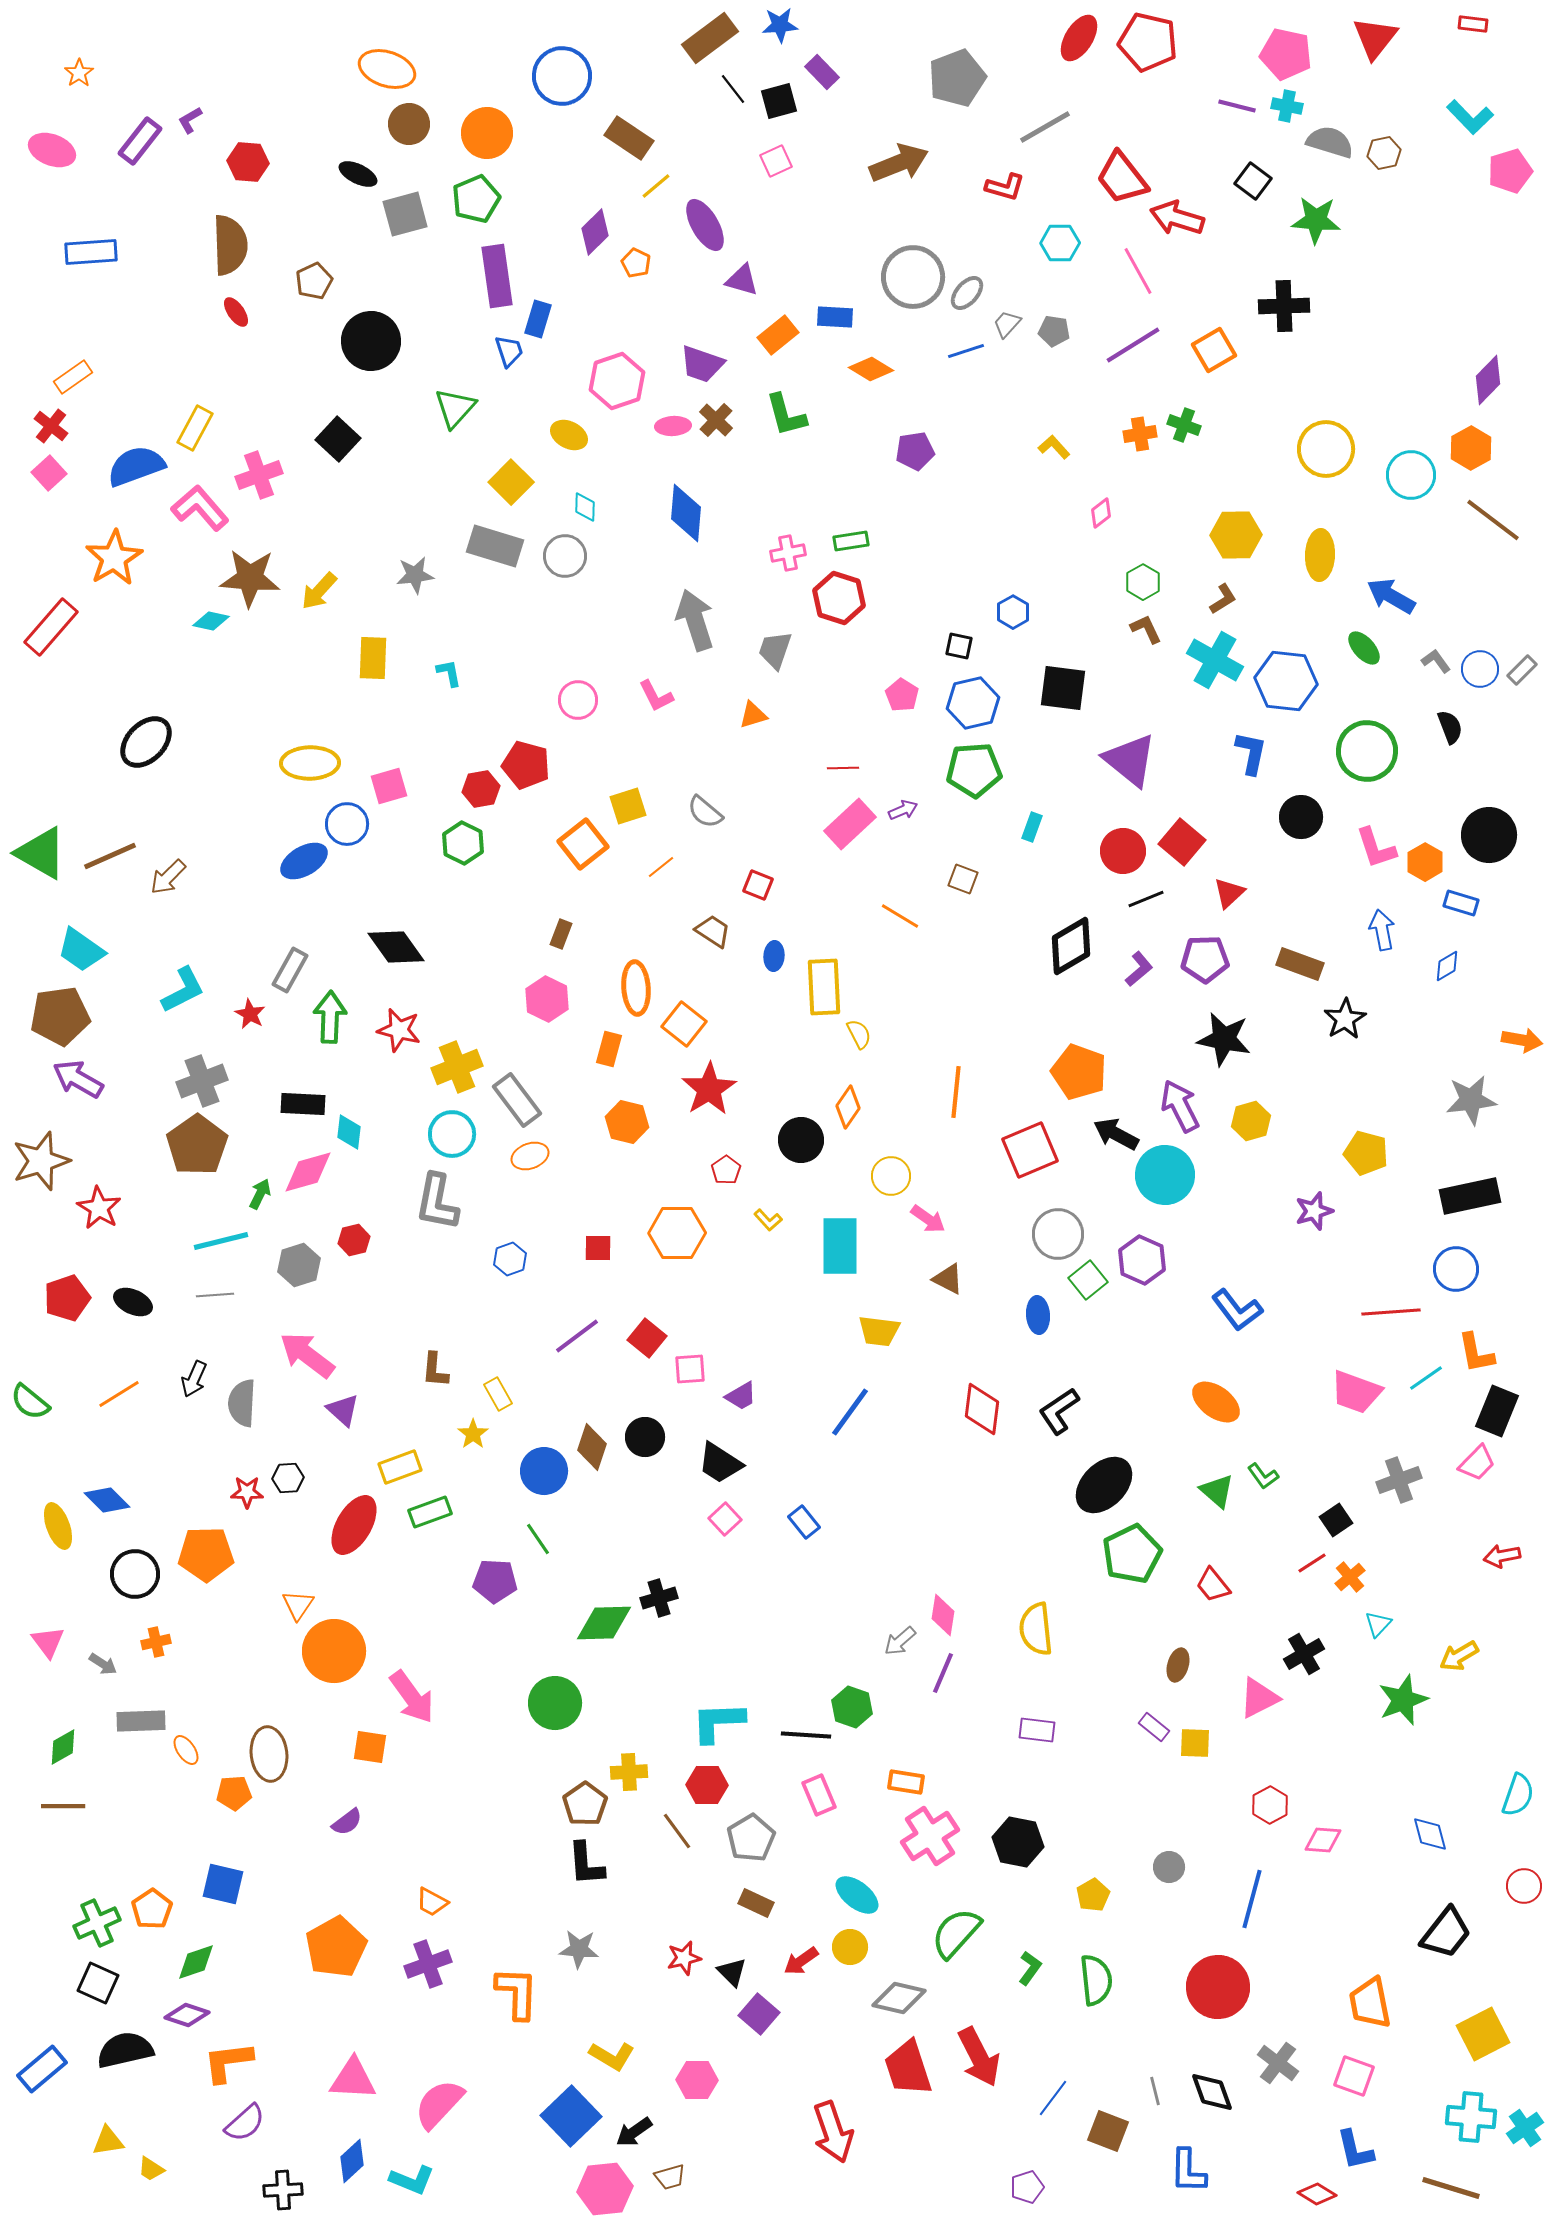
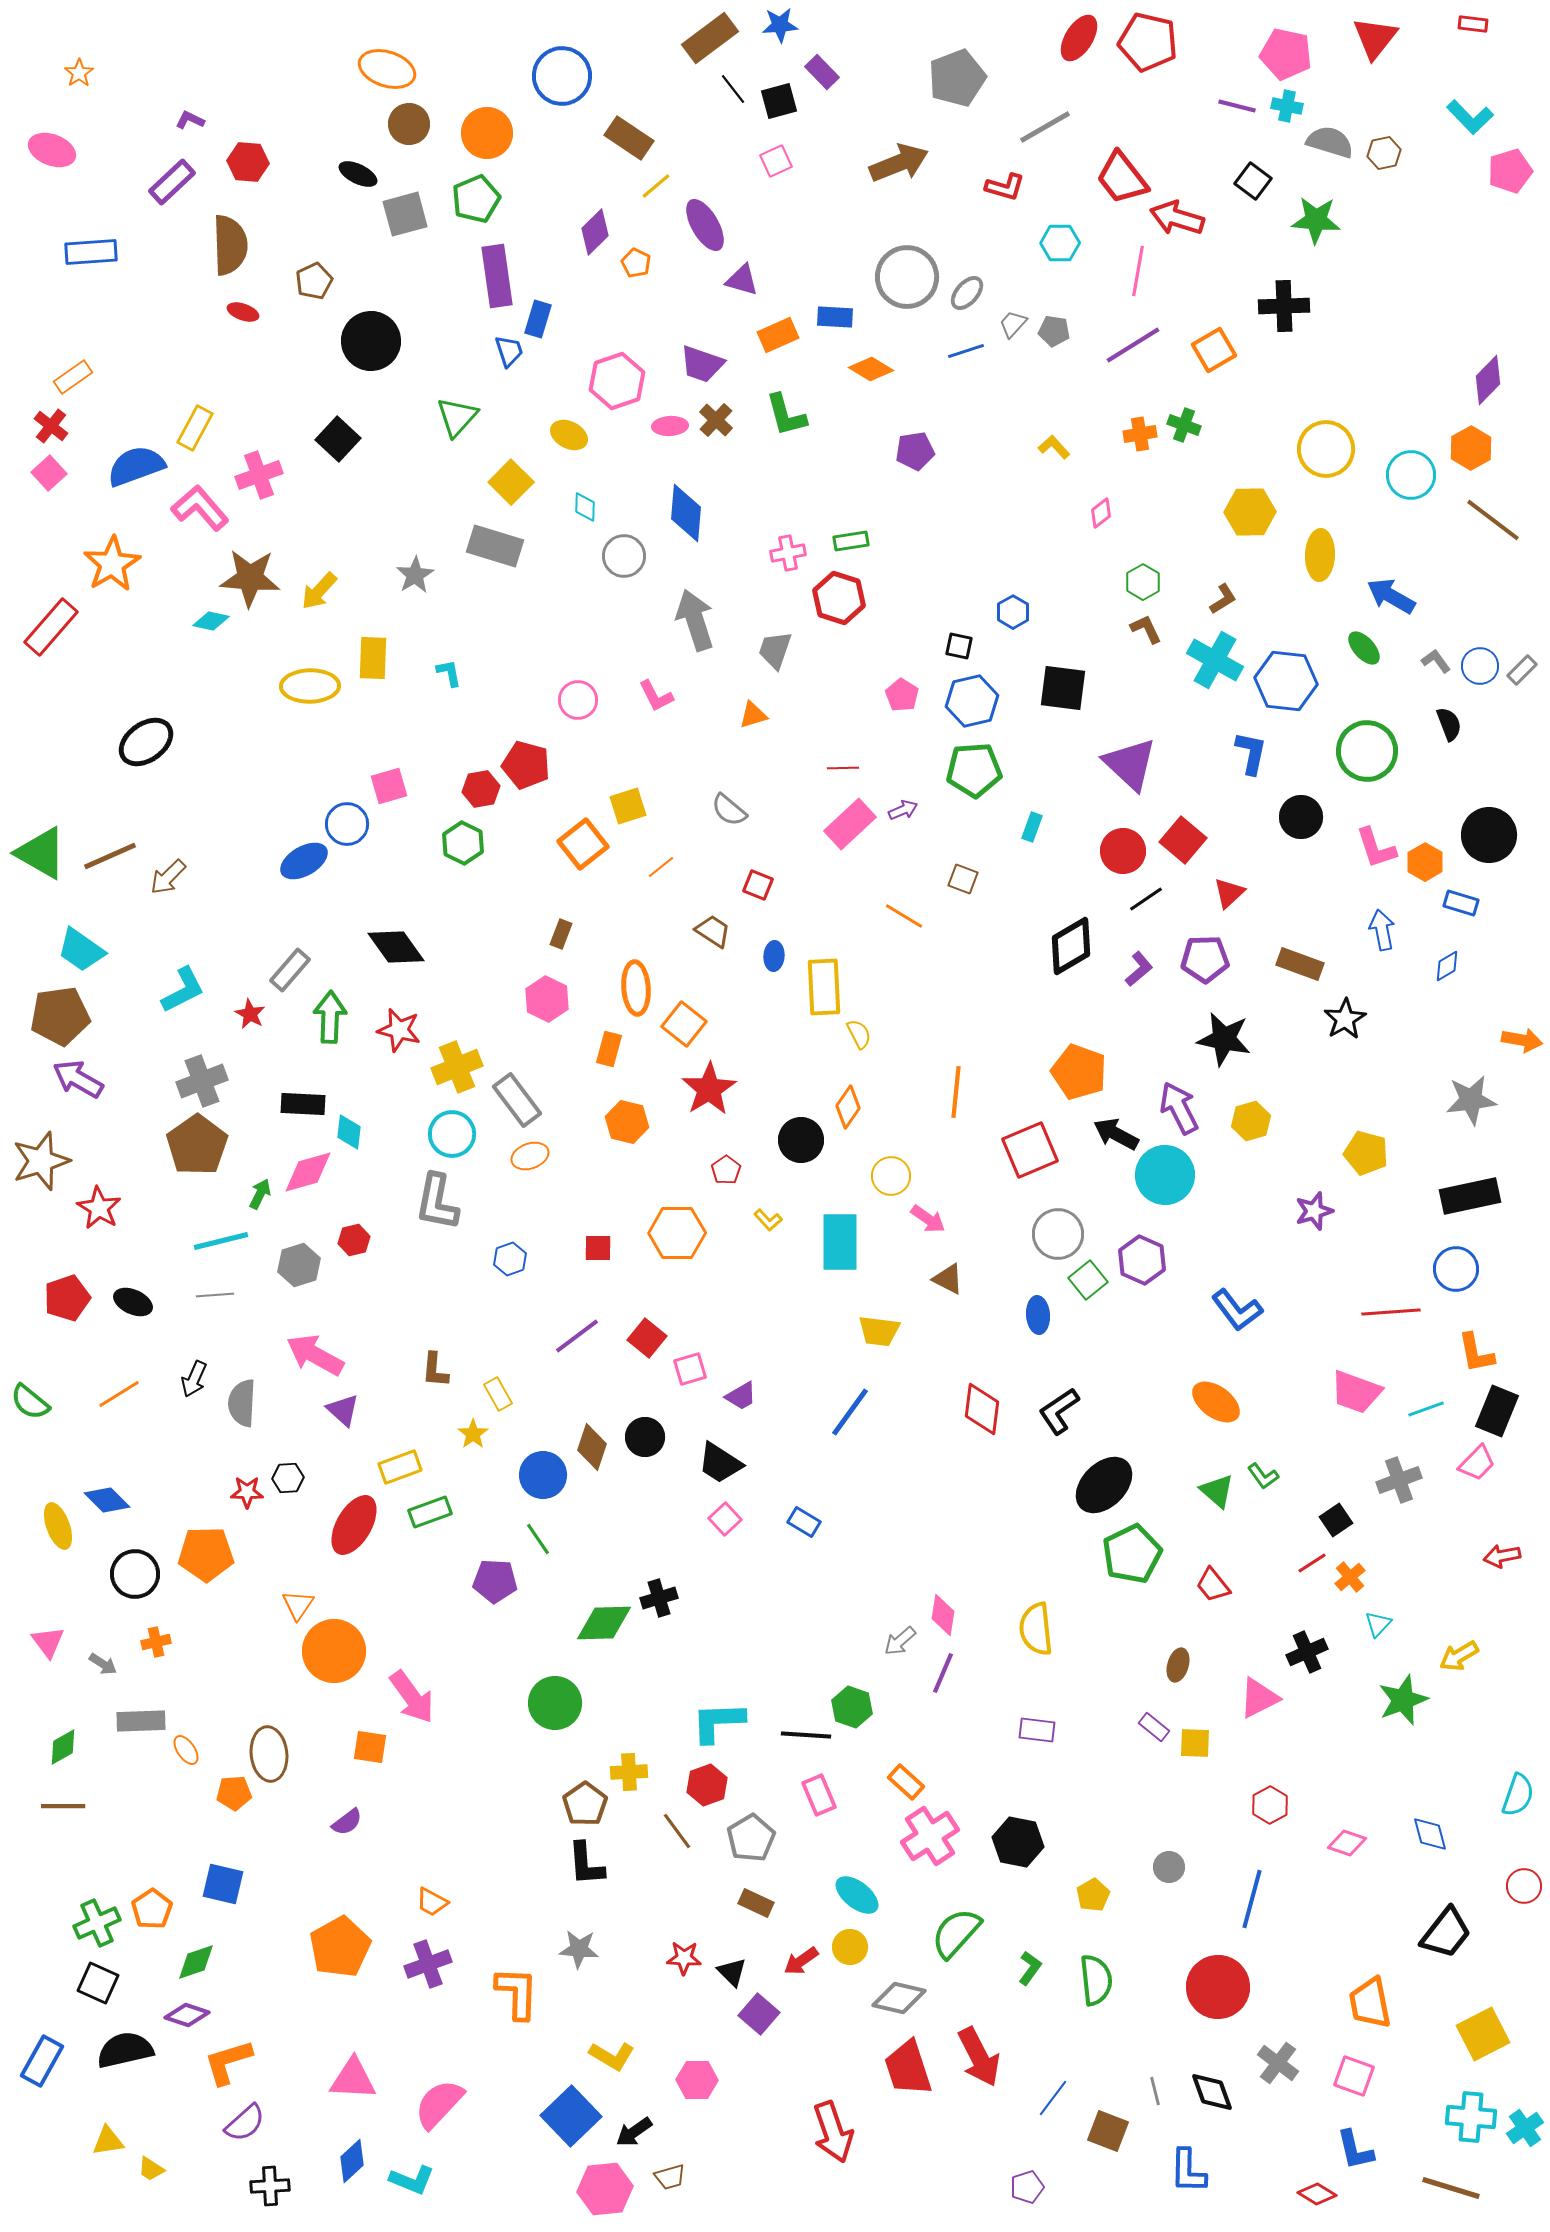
purple L-shape at (190, 120): rotated 56 degrees clockwise
purple rectangle at (140, 141): moved 32 px right, 41 px down; rotated 9 degrees clockwise
pink line at (1138, 271): rotated 39 degrees clockwise
gray circle at (913, 277): moved 6 px left
red ellipse at (236, 312): moved 7 px right; rotated 36 degrees counterclockwise
gray trapezoid at (1007, 324): moved 6 px right
orange rectangle at (778, 335): rotated 15 degrees clockwise
green triangle at (455, 408): moved 2 px right, 9 px down
pink ellipse at (673, 426): moved 3 px left
yellow hexagon at (1236, 535): moved 14 px right, 23 px up
gray circle at (565, 556): moved 59 px right
orange star at (114, 558): moved 2 px left, 6 px down
gray star at (415, 575): rotated 24 degrees counterclockwise
blue circle at (1480, 669): moved 3 px up
blue hexagon at (973, 703): moved 1 px left, 2 px up
black semicircle at (1450, 727): moved 1 px left, 3 px up
black ellipse at (146, 742): rotated 10 degrees clockwise
purple triangle at (1130, 760): moved 4 px down; rotated 4 degrees clockwise
yellow ellipse at (310, 763): moved 77 px up
gray semicircle at (705, 812): moved 24 px right, 2 px up
red square at (1182, 842): moved 1 px right, 2 px up
black line at (1146, 899): rotated 12 degrees counterclockwise
orange line at (900, 916): moved 4 px right
gray rectangle at (290, 970): rotated 12 degrees clockwise
purple arrow at (1180, 1106): moved 1 px left, 2 px down
cyan rectangle at (840, 1246): moved 4 px up
pink arrow at (307, 1355): moved 8 px right; rotated 8 degrees counterclockwise
pink square at (690, 1369): rotated 12 degrees counterclockwise
cyan line at (1426, 1378): moved 31 px down; rotated 15 degrees clockwise
blue circle at (544, 1471): moved 1 px left, 4 px down
blue rectangle at (804, 1522): rotated 20 degrees counterclockwise
black cross at (1304, 1654): moved 3 px right, 2 px up; rotated 6 degrees clockwise
orange rectangle at (906, 1782): rotated 33 degrees clockwise
red hexagon at (707, 1785): rotated 21 degrees counterclockwise
pink diamond at (1323, 1840): moved 24 px right, 3 px down; rotated 15 degrees clockwise
orange pentagon at (336, 1947): moved 4 px right
red star at (684, 1958): rotated 16 degrees clockwise
orange L-shape at (228, 2062): rotated 10 degrees counterclockwise
blue rectangle at (42, 2069): moved 8 px up; rotated 21 degrees counterclockwise
black cross at (283, 2190): moved 13 px left, 4 px up
